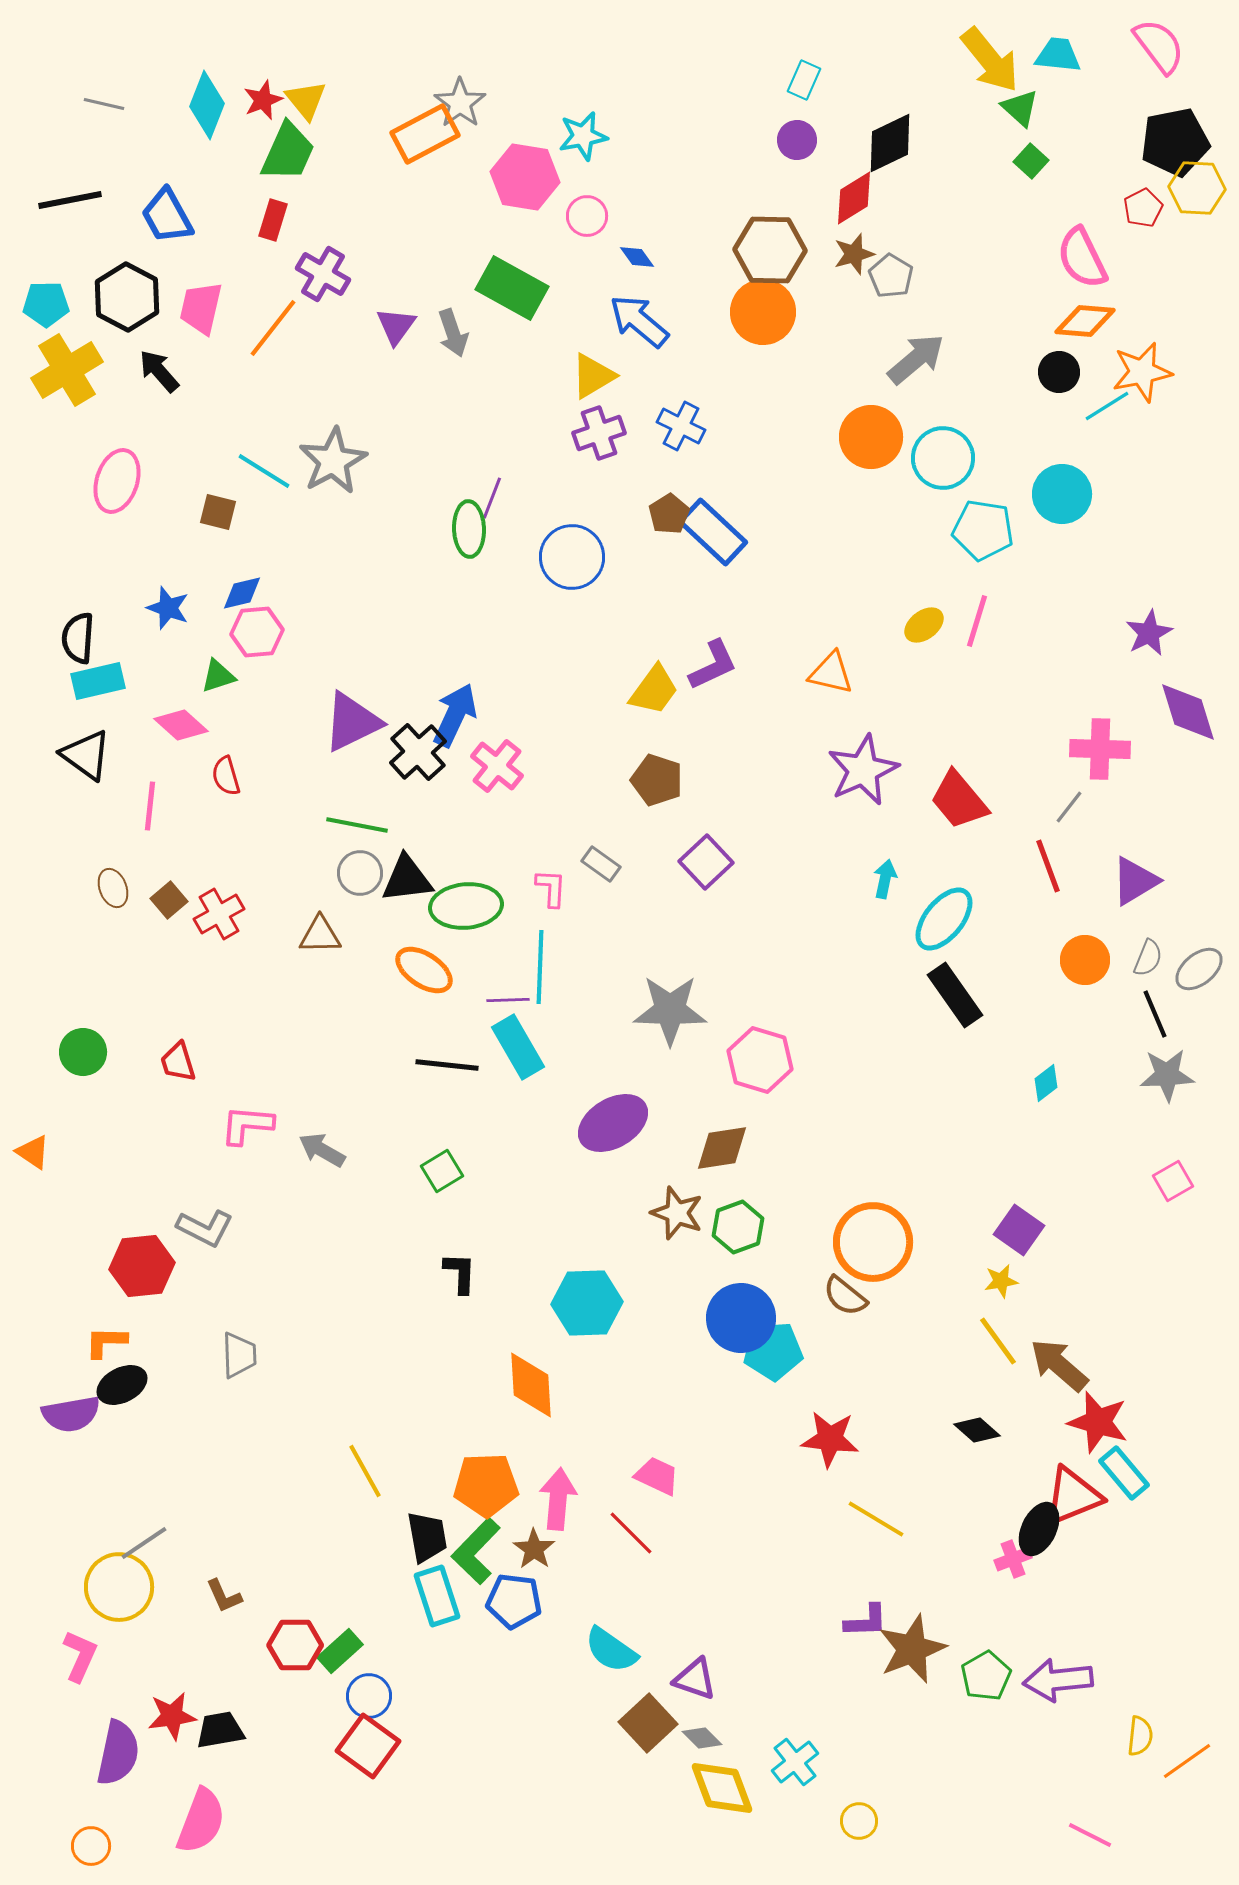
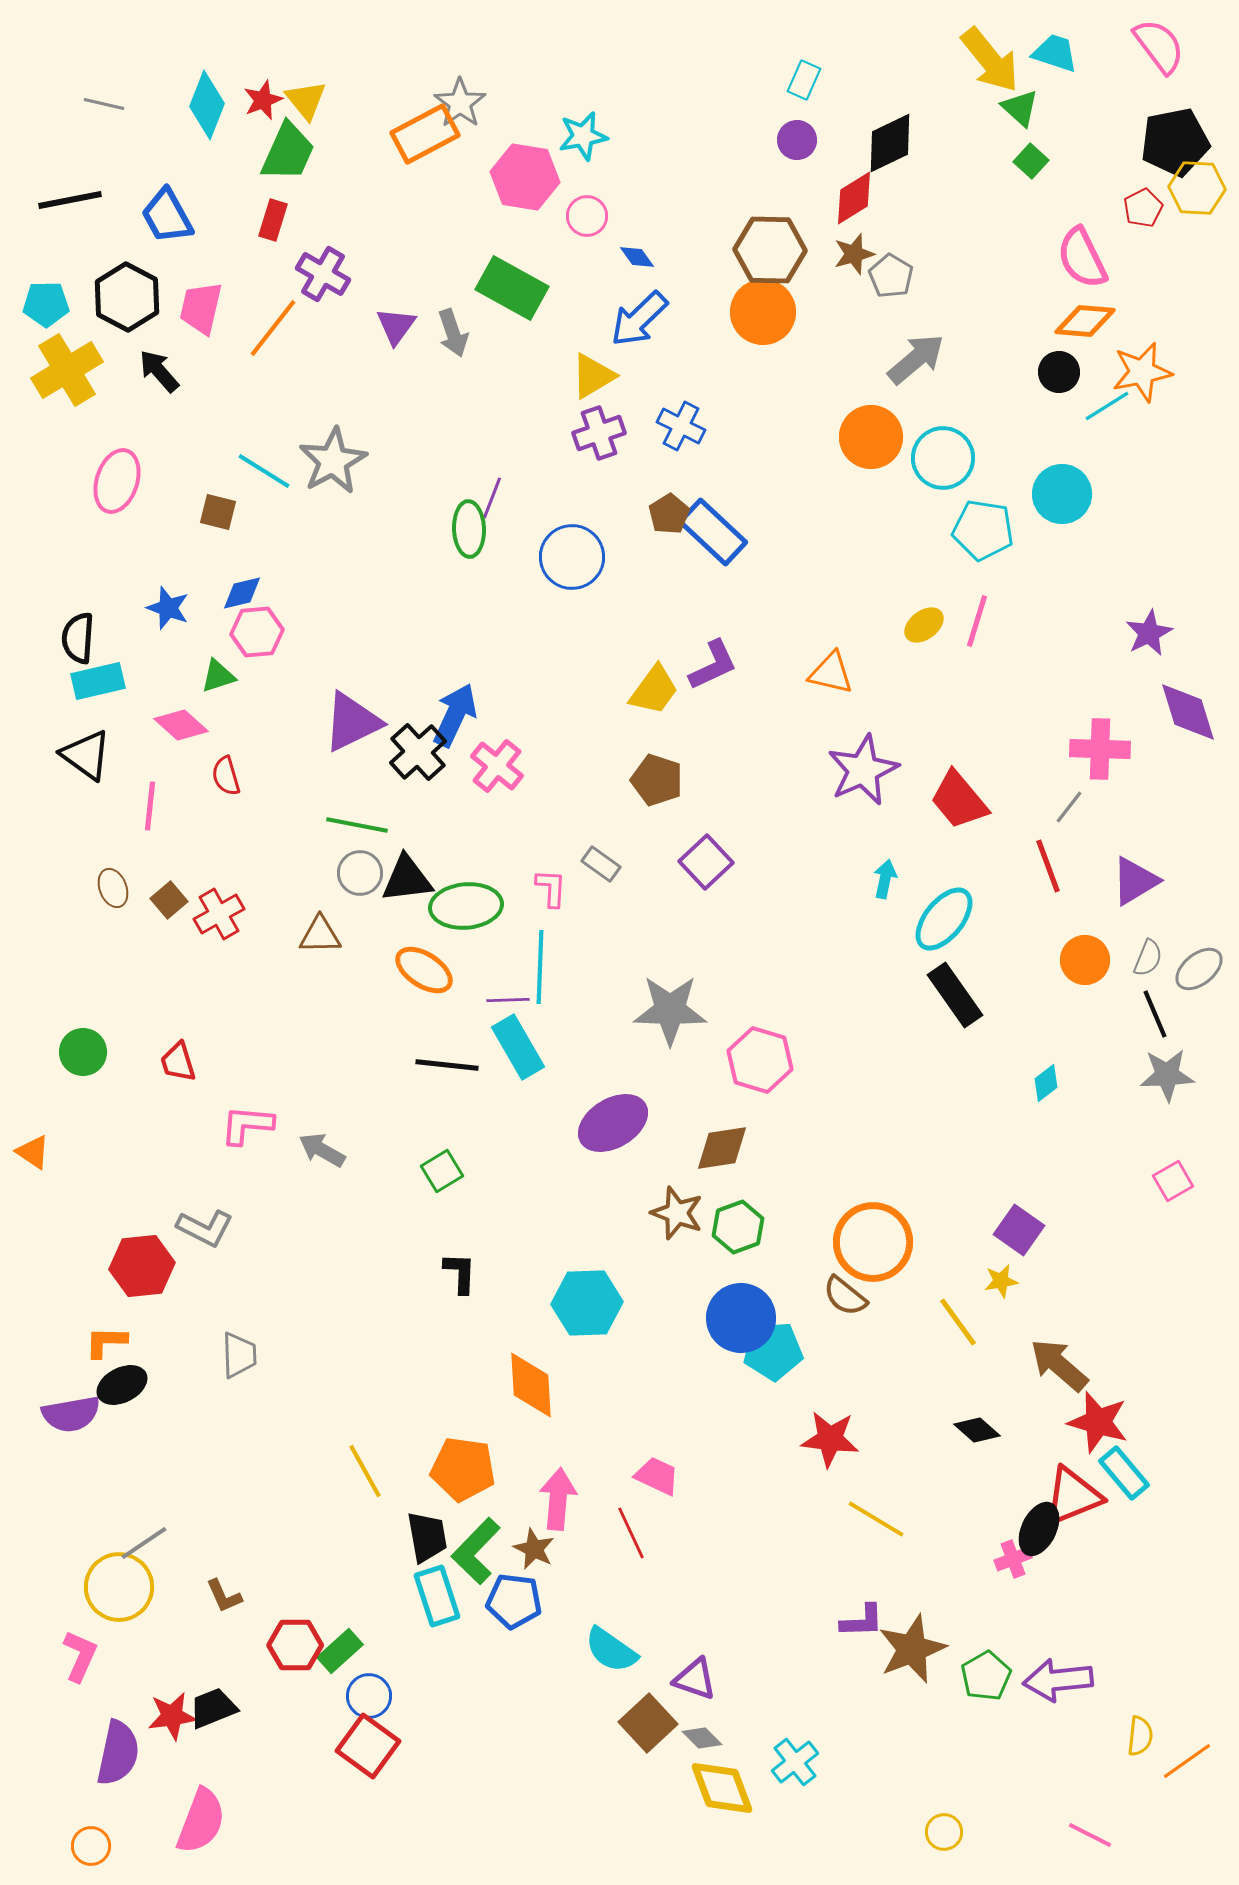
cyan trapezoid at (1058, 55): moved 3 px left, 2 px up; rotated 12 degrees clockwise
blue arrow at (639, 321): moved 2 px up; rotated 84 degrees counterclockwise
yellow line at (998, 1341): moved 40 px left, 19 px up
orange pentagon at (486, 1485): moved 23 px left, 16 px up; rotated 10 degrees clockwise
red line at (631, 1533): rotated 20 degrees clockwise
brown star at (534, 1549): rotated 9 degrees counterclockwise
purple L-shape at (866, 1621): moved 4 px left
black trapezoid at (220, 1730): moved 7 px left, 22 px up; rotated 12 degrees counterclockwise
yellow circle at (859, 1821): moved 85 px right, 11 px down
